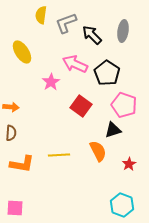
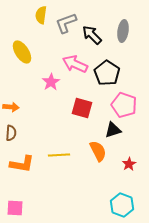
red square: moved 1 px right, 2 px down; rotated 20 degrees counterclockwise
